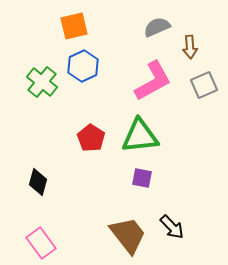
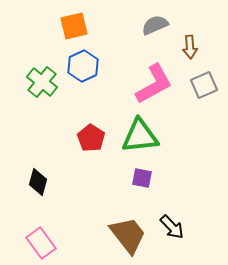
gray semicircle: moved 2 px left, 2 px up
pink L-shape: moved 1 px right, 3 px down
